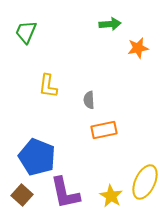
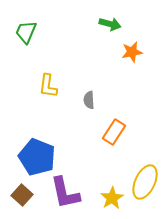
green arrow: rotated 20 degrees clockwise
orange star: moved 6 px left, 4 px down
orange rectangle: moved 10 px right, 2 px down; rotated 45 degrees counterclockwise
yellow star: moved 1 px right, 2 px down; rotated 10 degrees clockwise
